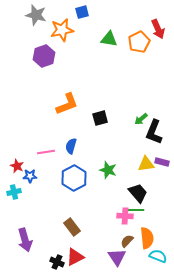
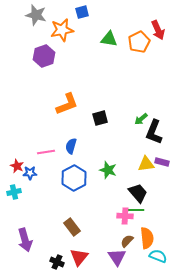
red arrow: moved 1 px down
blue star: moved 3 px up
red triangle: moved 4 px right; rotated 24 degrees counterclockwise
